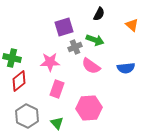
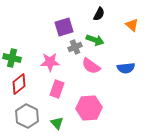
red diamond: moved 3 px down
